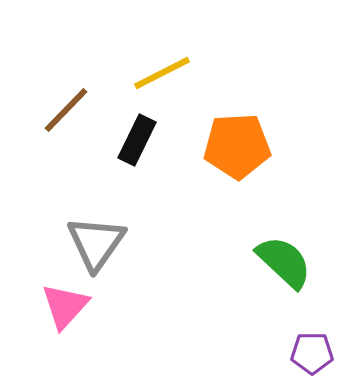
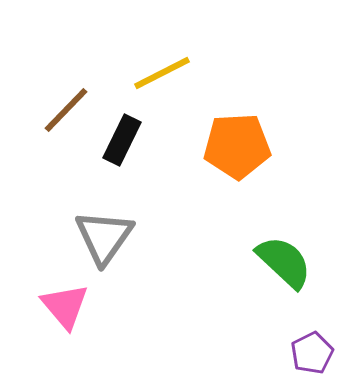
black rectangle: moved 15 px left
gray triangle: moved 8 px right, 6 px up
pink triangle: rotated 22 degrees counterclockwise
purple pentagon: rotated 27 degrees counterclockwise
